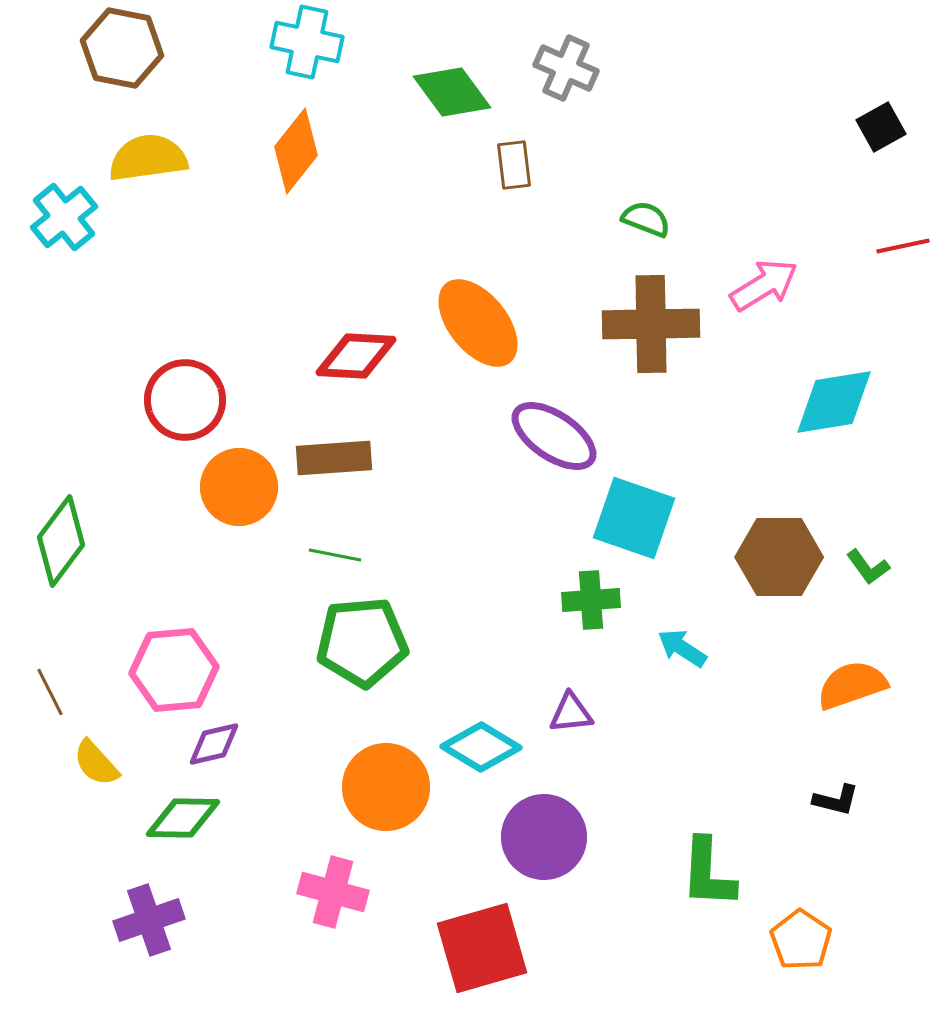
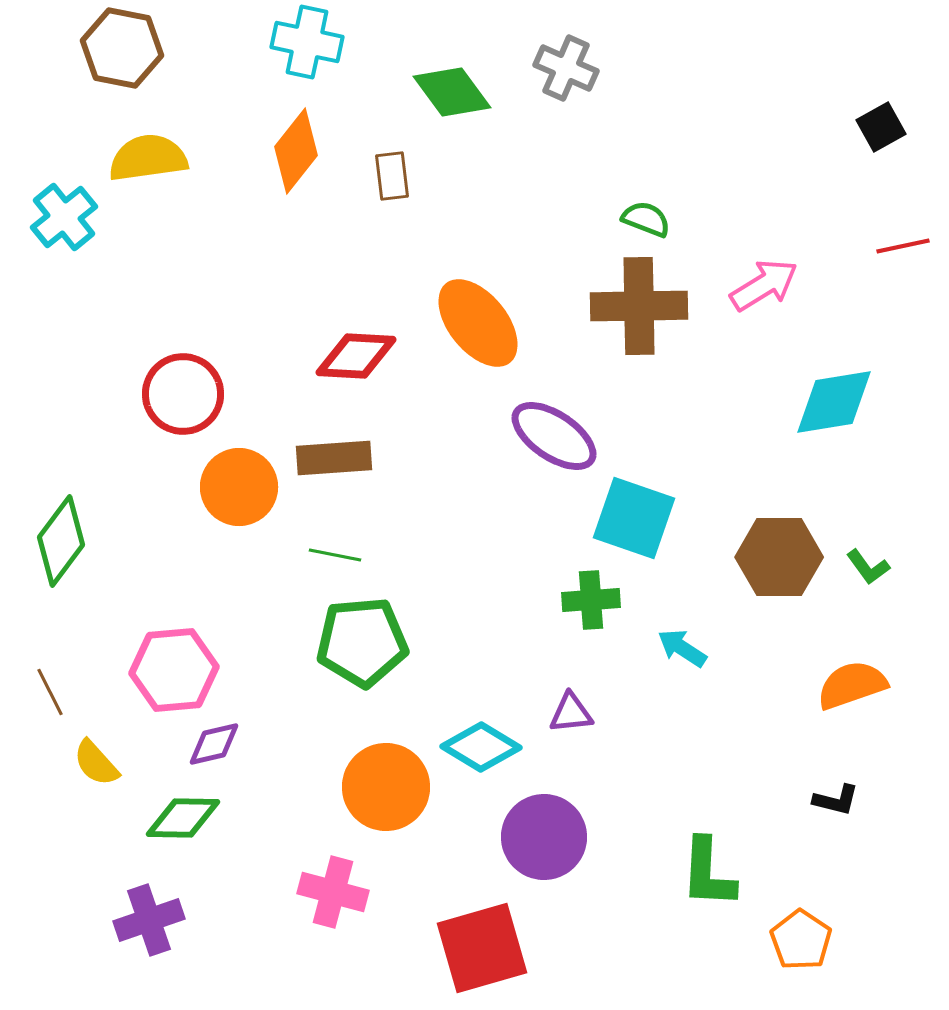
brown rectangle at (514, 165): moved 122 px left, 11 px down
brown cross at (651, 324): moved 12 px left, 18 px up
red circle at (185, 400): moved 2 px left, 6 px up
